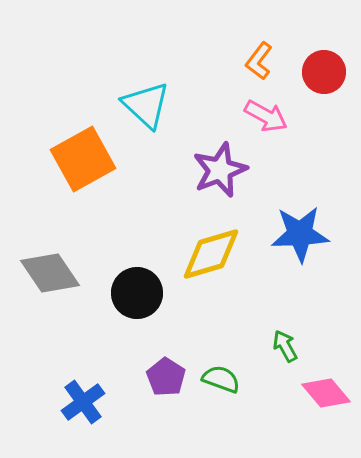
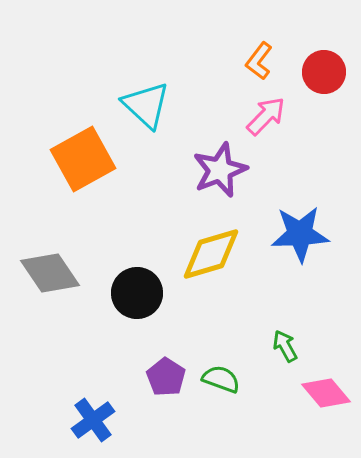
pink arrow: rotated 75 degrees counterclockwise
blue cross: moved 10 px right, 18 px down
